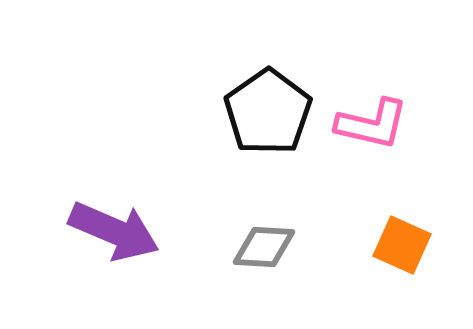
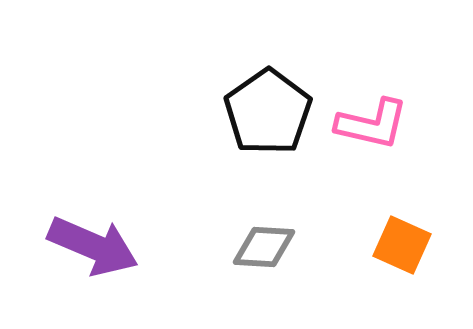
purple arrow: moved 21 px left, 15 px down
